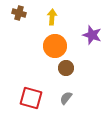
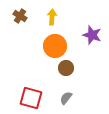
brown cross: moved 1 px right, 3 px down; rotated 16 degrees clockwise
